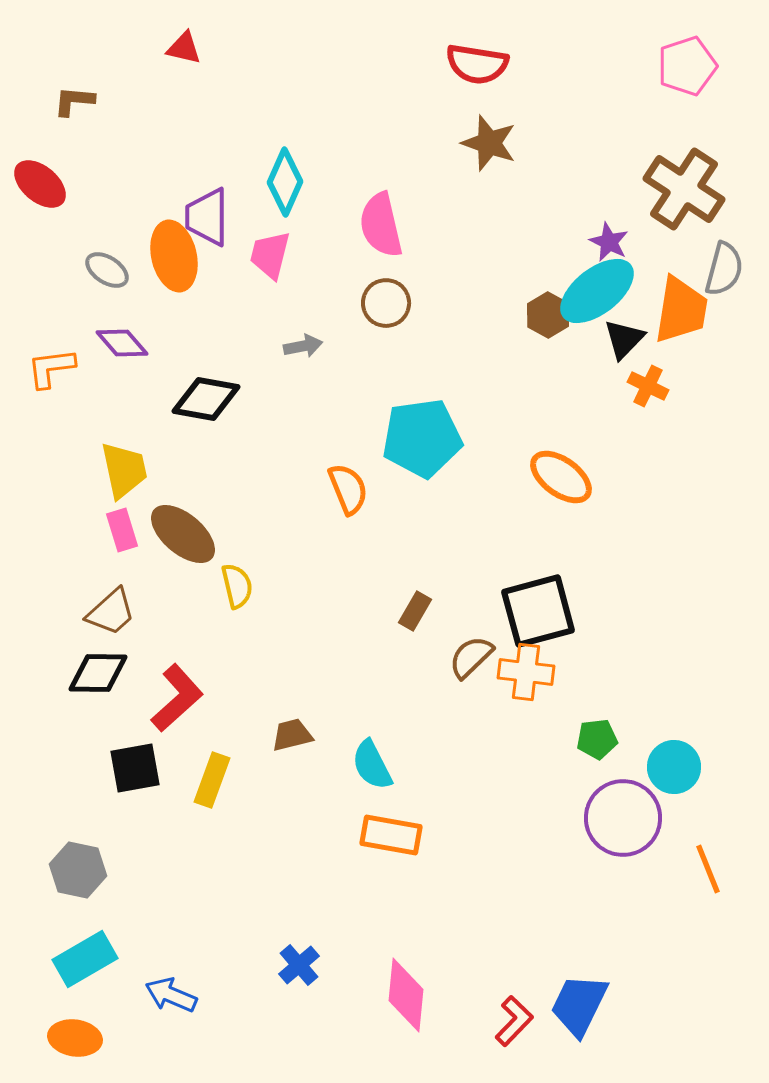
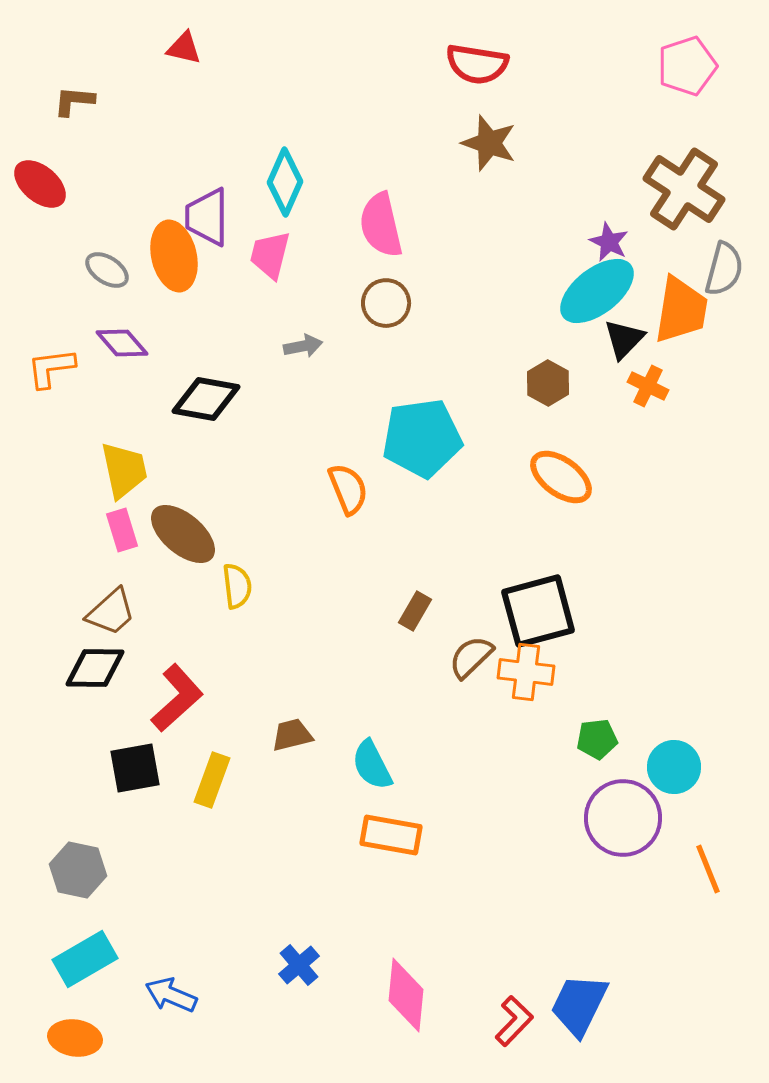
brown hexagon at (548, 315): moved 68 px down
yellow semicircle at (237, 586): rotated 6 degrees clockwise
black diamond at (98, 673): moved 3 px left, 5 px up
